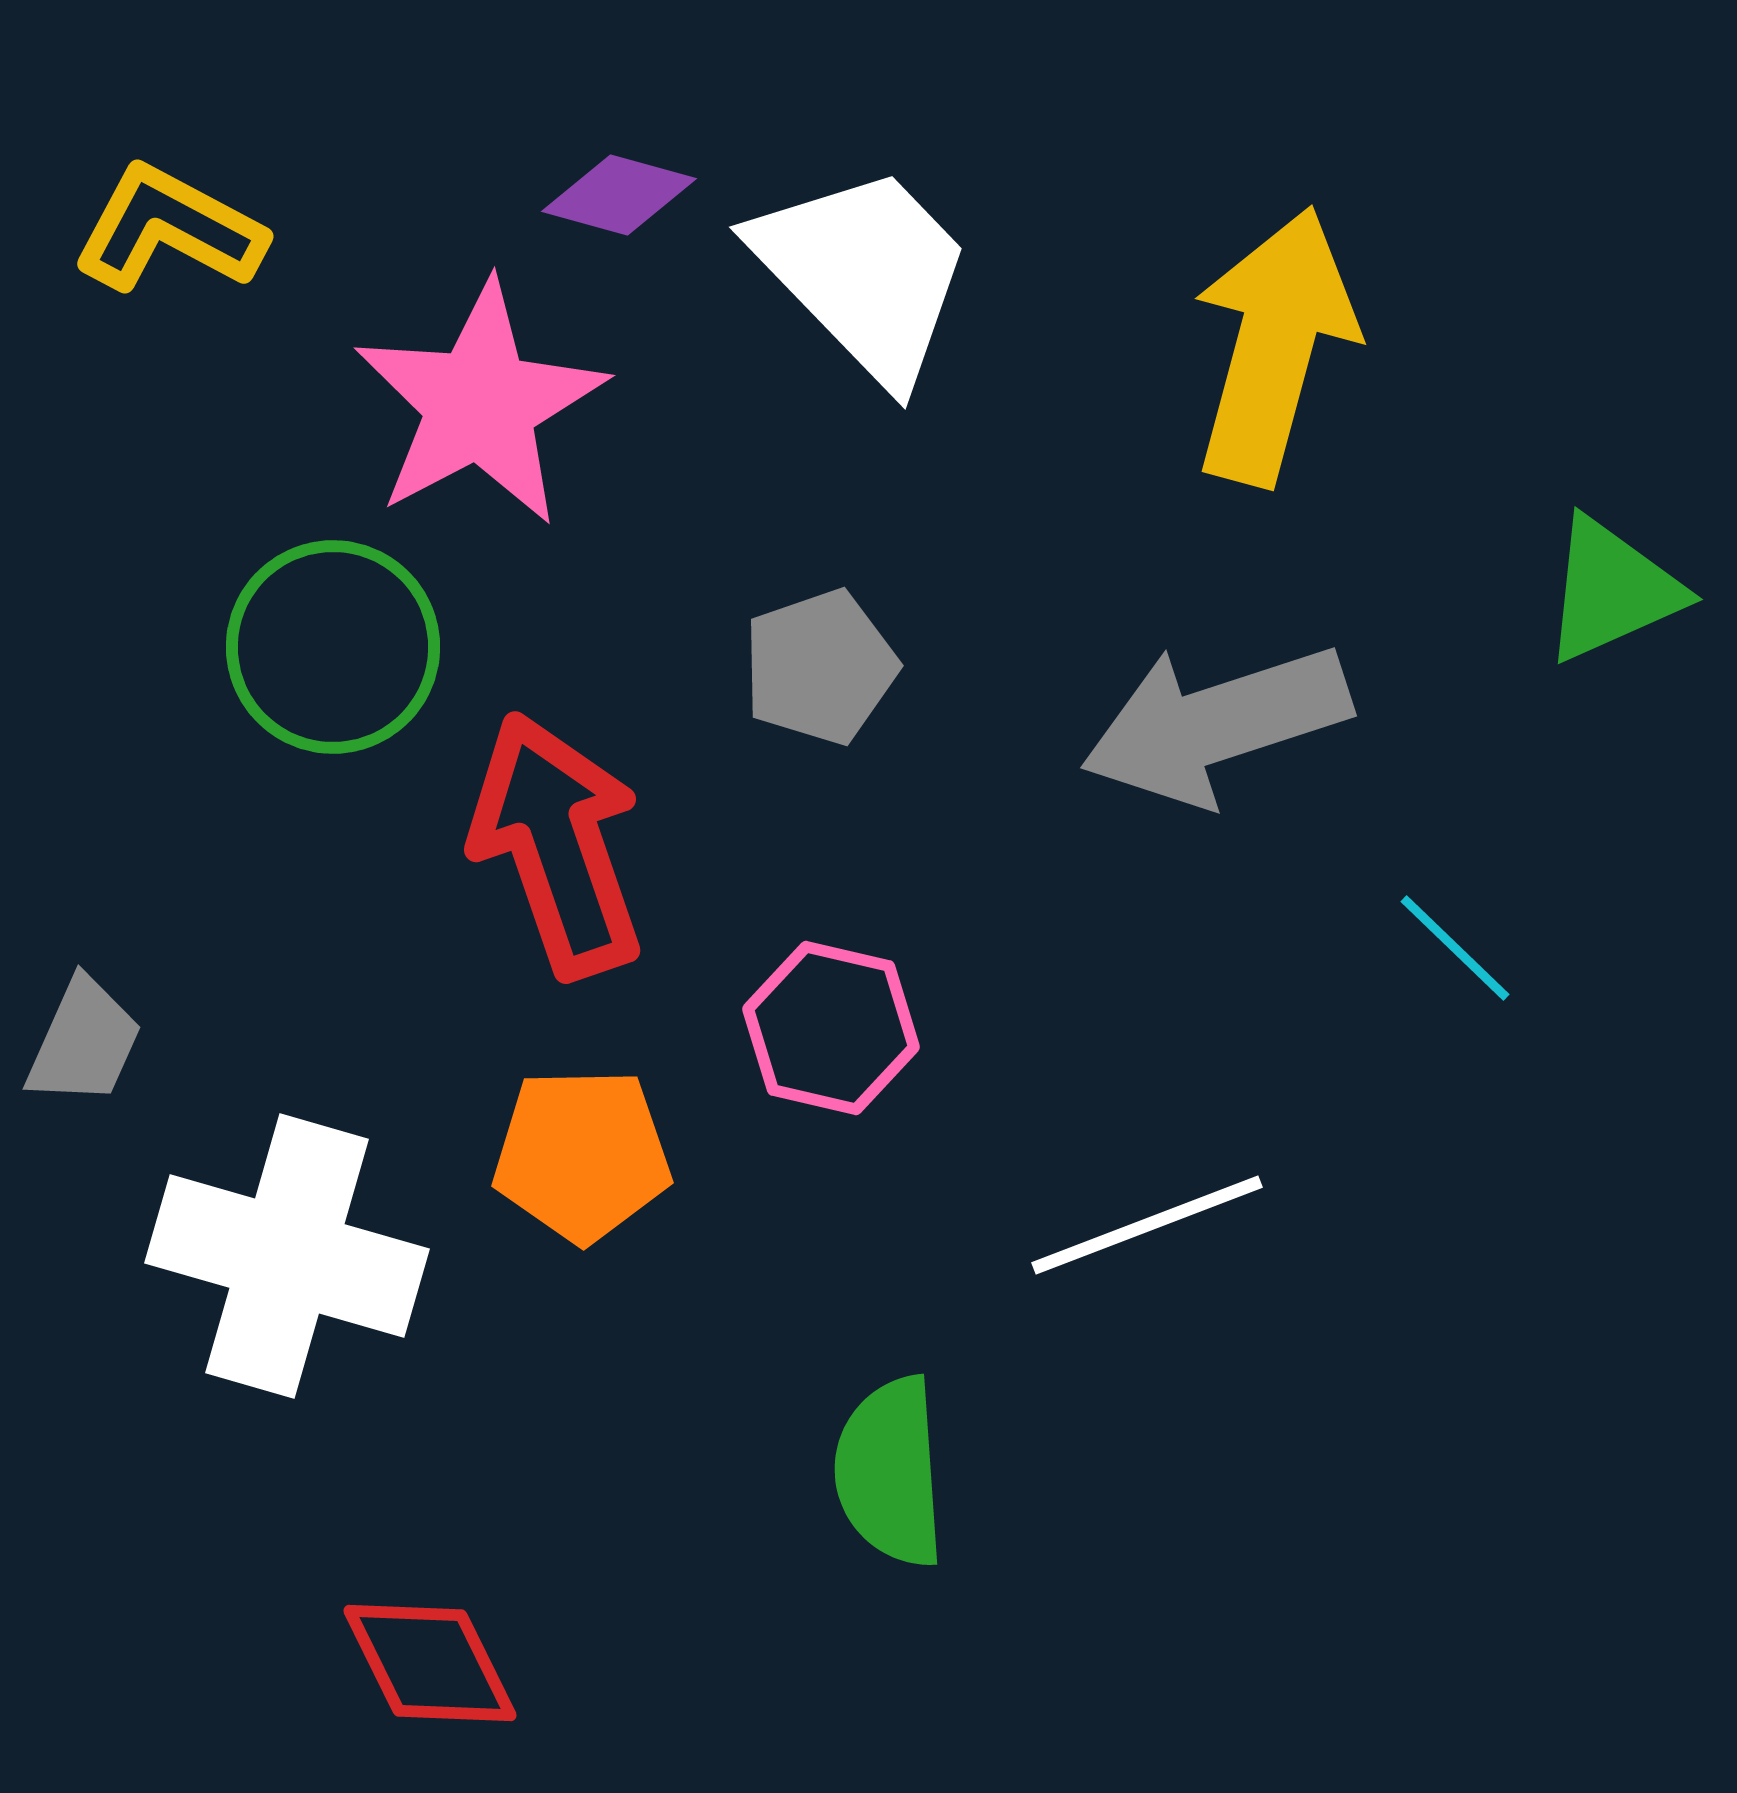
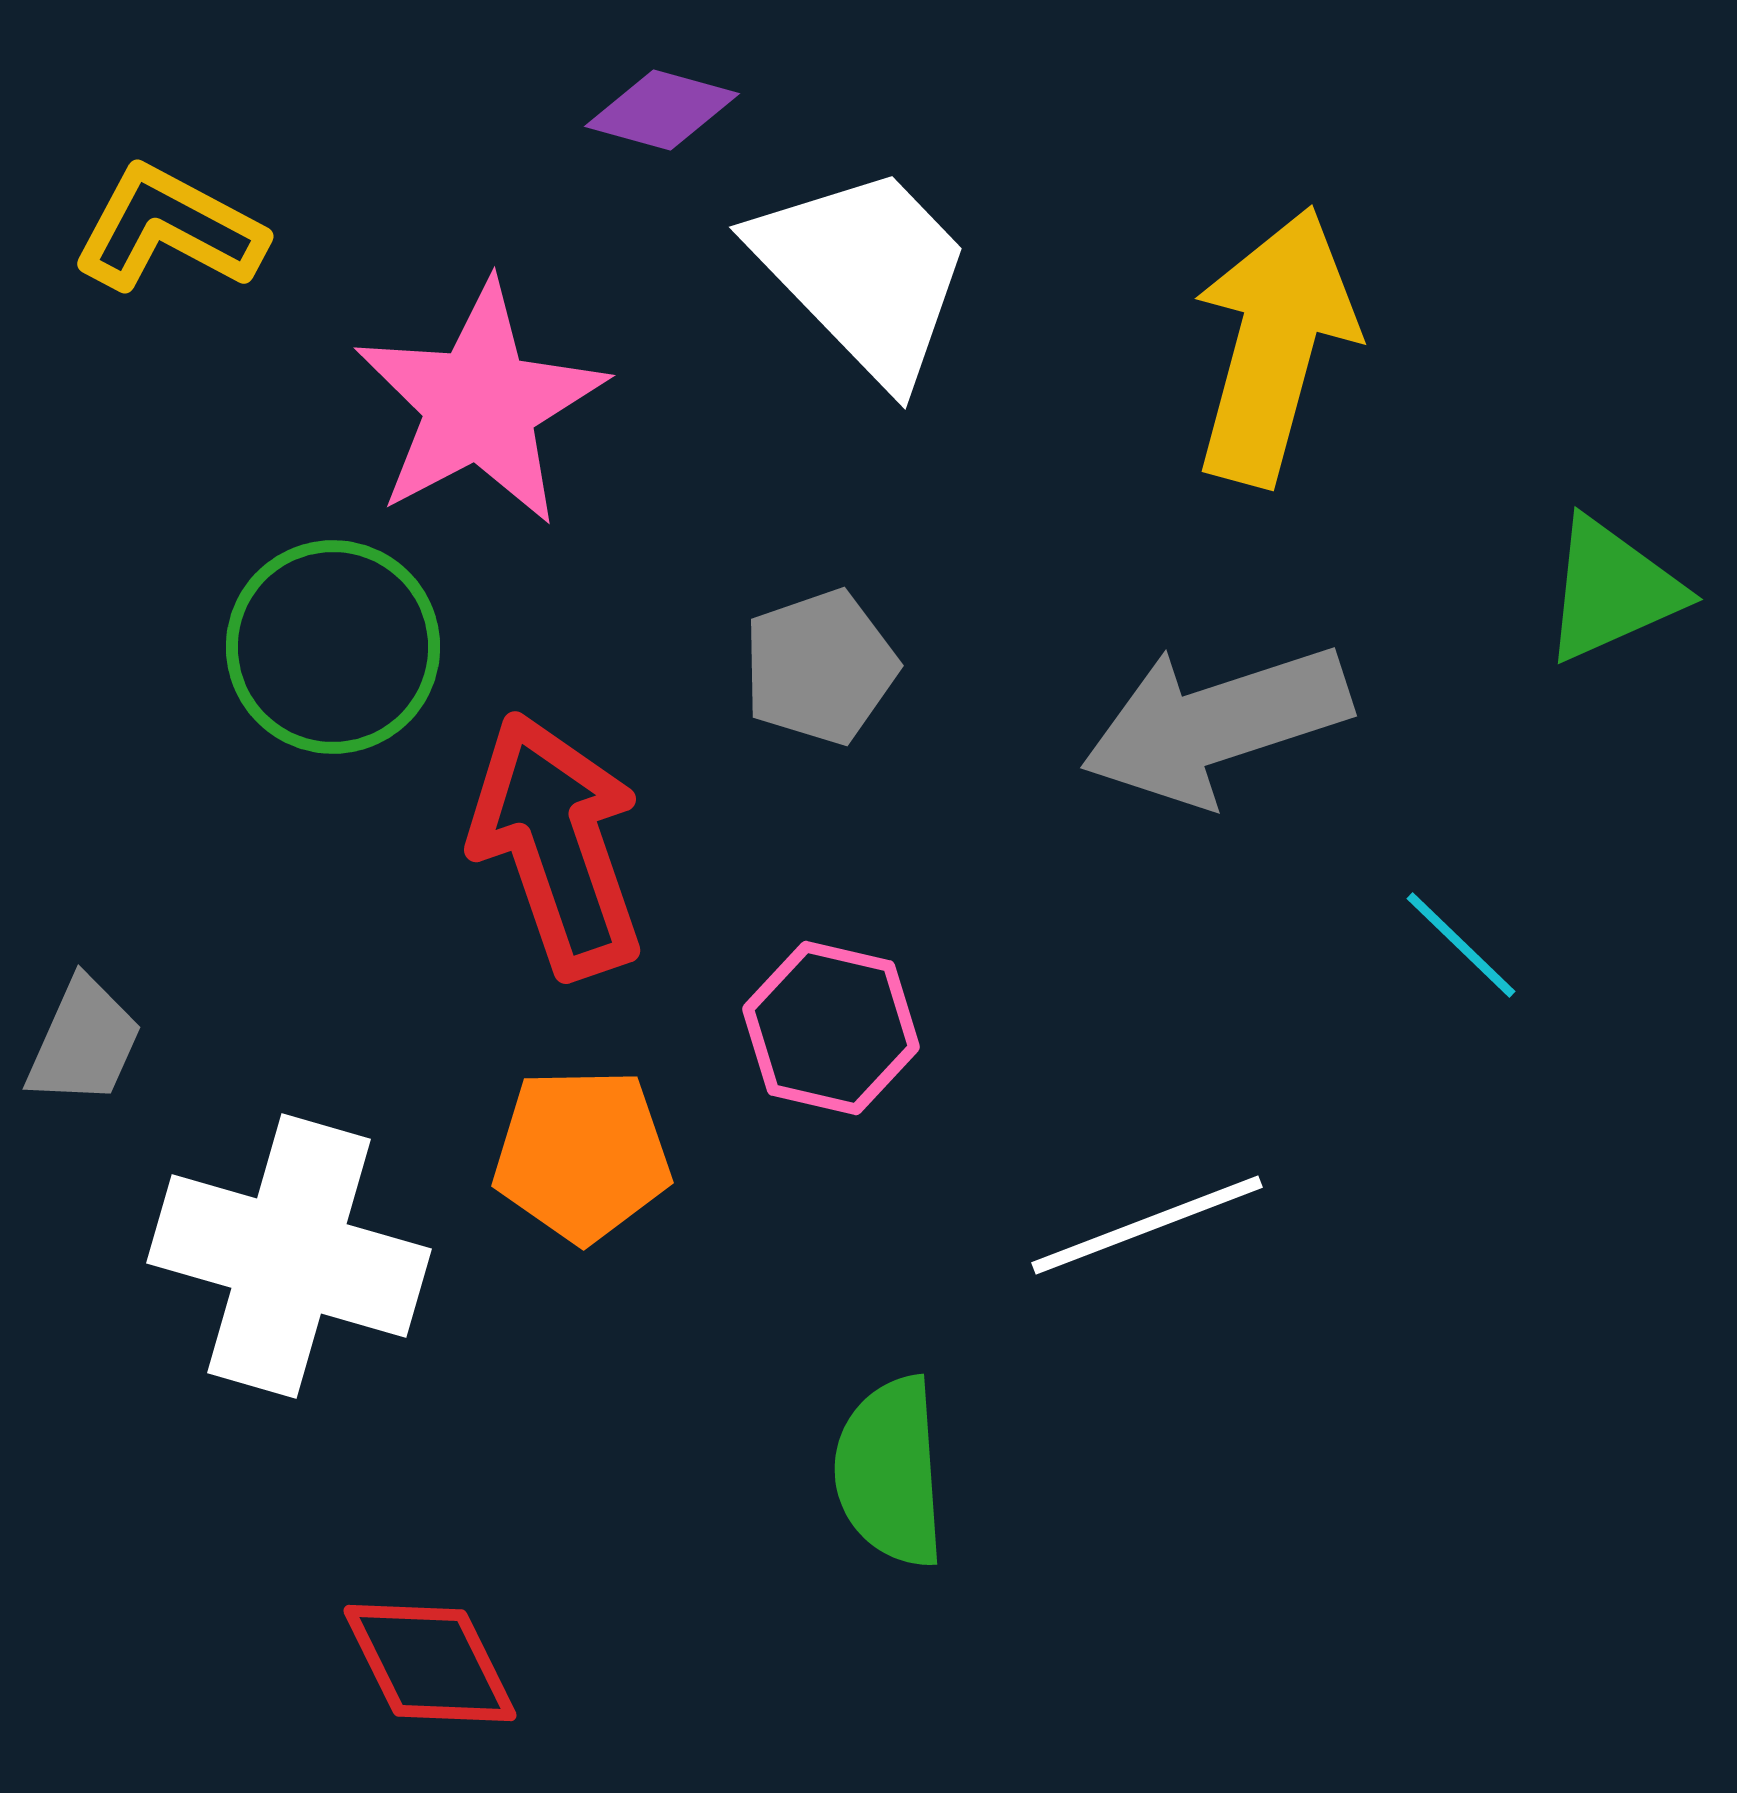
purple diamond: moved 43 px right, 85 px up
cyan line: moved 6 px right, 3 px up
white cross: moved 2 px right
